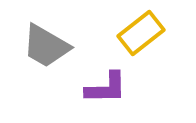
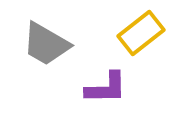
gray trapezoid: moved 2 px up
